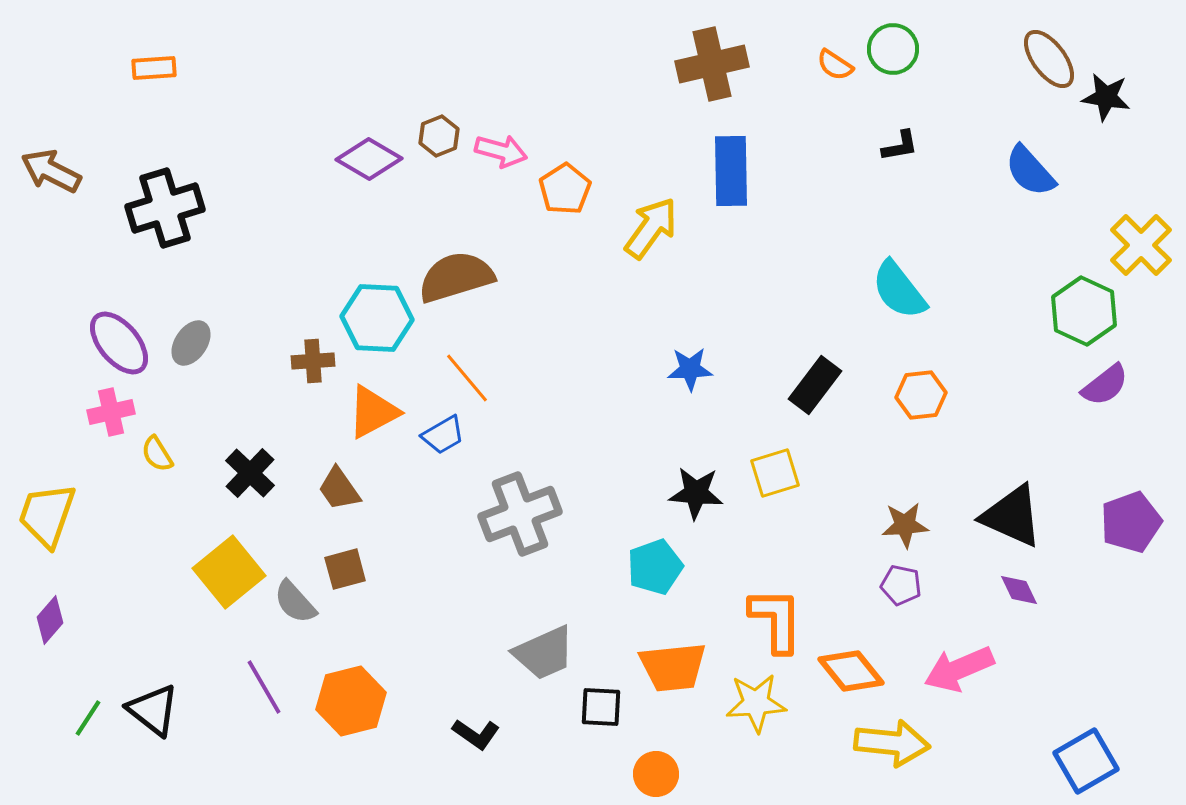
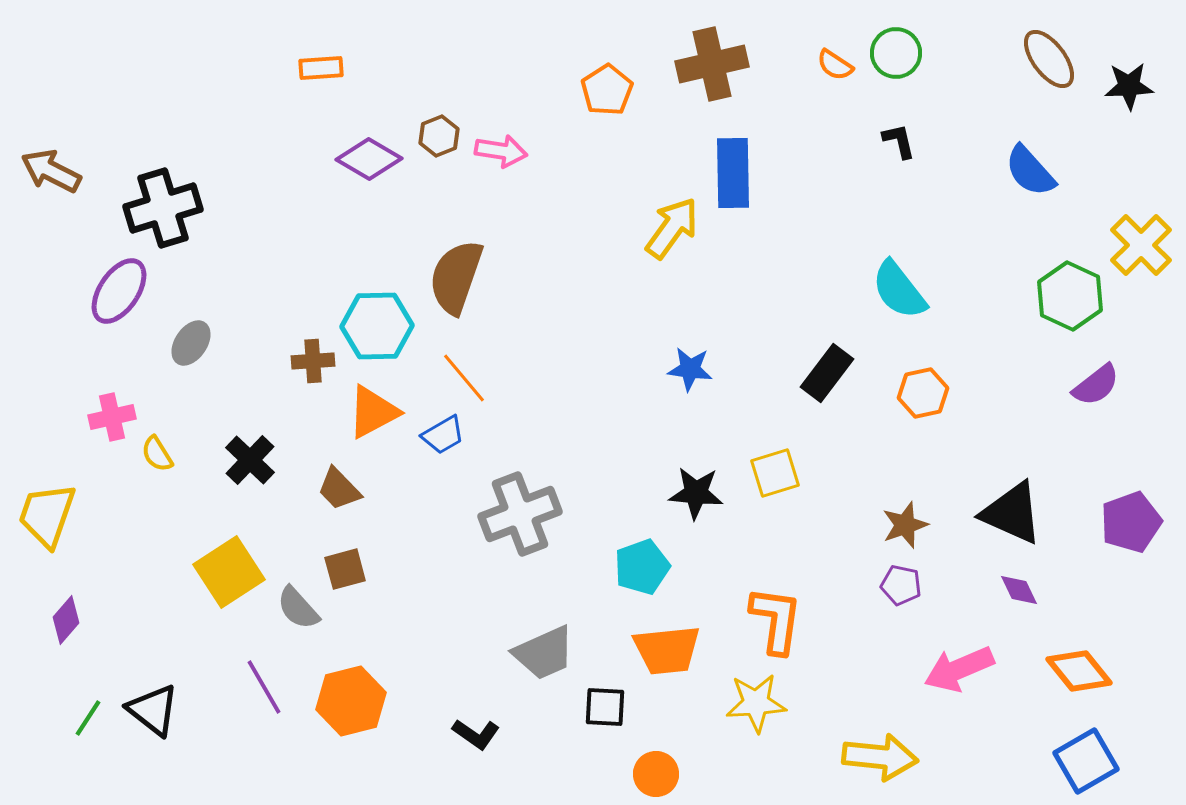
green circle at (893, 49): moved 3 px right, 4 px down
orange rectangle at (154, 68): moved 167 px right
black star at (1106, 97): moved 23 px right, 11 px up; rotated 12 degrees counterclockwise
black L-shape at (900, 146): moved 1 px left, 5 px up; rotated 93 degrees counterclockwise
pink arrow at (501, 151): rotated 6 degrees counterclockwise
blue rectangle at (731, 171): moved 2 px right, 2 px down
orange pentagon at (565, 189): moved 42 px right, 99 px up
black cross at (165, 208): moved 2 px left
yellow arrow at (651, 228): moved 21 px right
brown semicircle at (456, 277): rotated 54 degrees counterclockwise
green hexagon at (1084, 311): moved 14 px left, 15 px up
cyan hexagon at (377, 318): moved 8 px down; rotated 4 degrees counterclockwise
purple ellipse at (119, 343): moved 52 px up; rotated 74 degrees clockwise
blue star at (690, 369): rotated 9 degrees clockwise
orange line at (467, 378): moved 3 px left
black rectangle at (815, 385): moved 12 px right, 12 px up
purple semicircle at (1105, 385): moved 9 px left
orange hexagon at (921, 395): moved 2 px right, 2 px up; rotated 6 degrees counterclockwise
pink cross at (111, 412): moved 1 px right, 5 px down
black cross at (250, 473): moved 13 px up
brown trapezoid at (339, 489): rotated 9 degrees counterclockwise
black triangle at (1012, 516): moved 3 px up
brown star at (905, 525): rotated 15 degrees counterclockwise
cyan pentagon at (655, 567): moved 13 px left
yellow square at (229, 572): rotated 6 degrees clockwise
gray semicircle at (295, 602): moved 3 px right, 6 px down
purple diamond at (50, 620): moved 16 px right
orange L-shape at (776, 620): rotated 8 degrees clockwise
orange trapezoid at (673, 667): moved 6 px left, 17 px up
orange diamond at (851, 671): moved 228 px right
black square at (601, 707): moved 4 px right
yellow arrow at (892, 743): moved 12 px left, 14 px down
